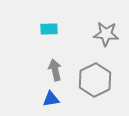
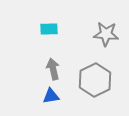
gray arrow: moved 2 px left, 1 px up
blue triangle: moved 3 px up
